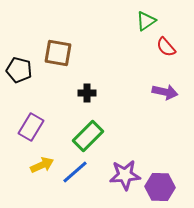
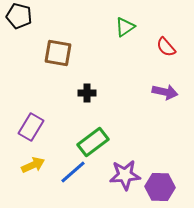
green triangle: moved 21 px left, 6 px down
black pentagon: moved 54 px up
green rectangle: moved 5 px right, 6 px down; rotated 8 degrees clockwise
yellow arrow: moved 9 px left
blue line: moved 2 px left
